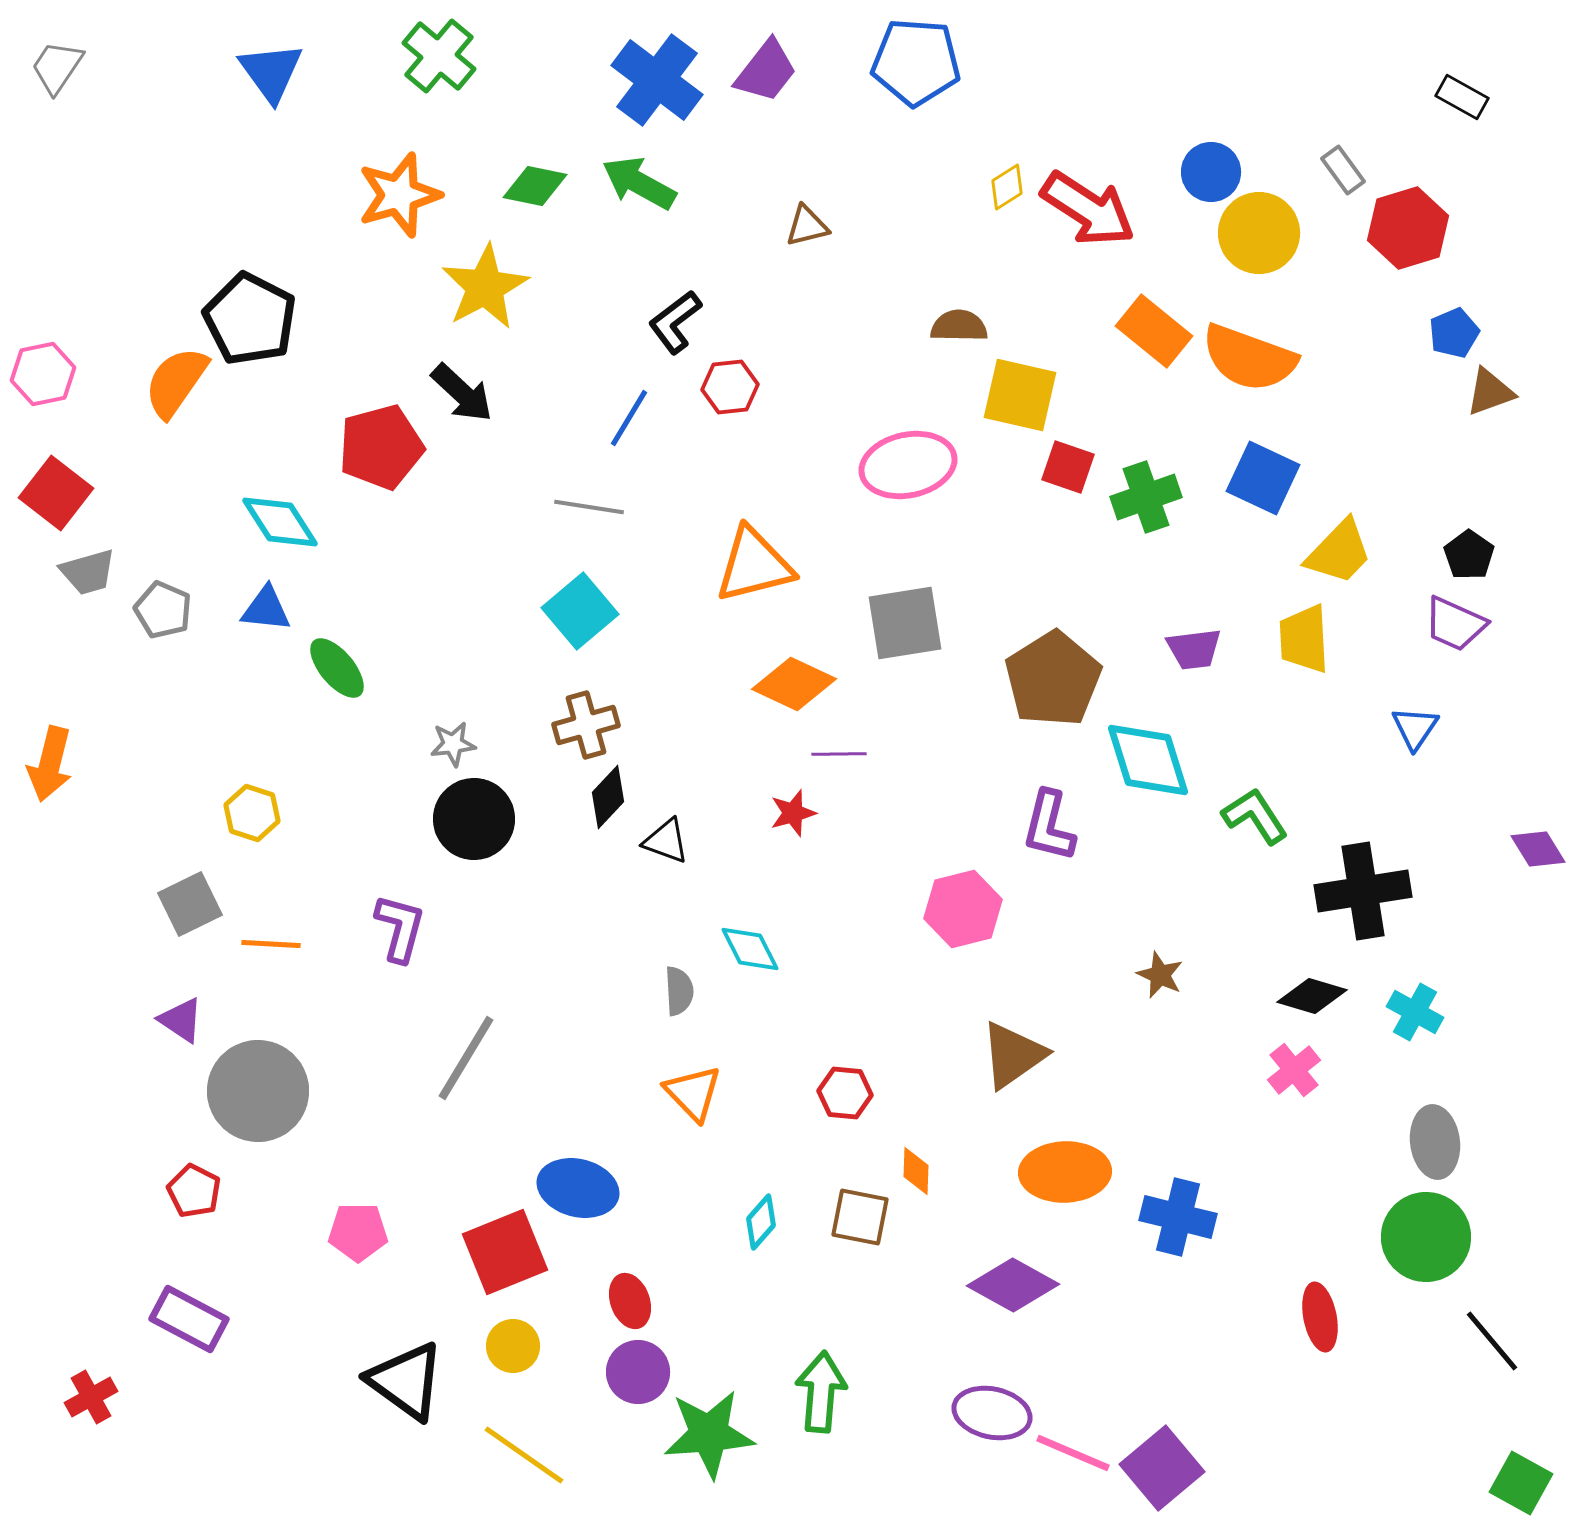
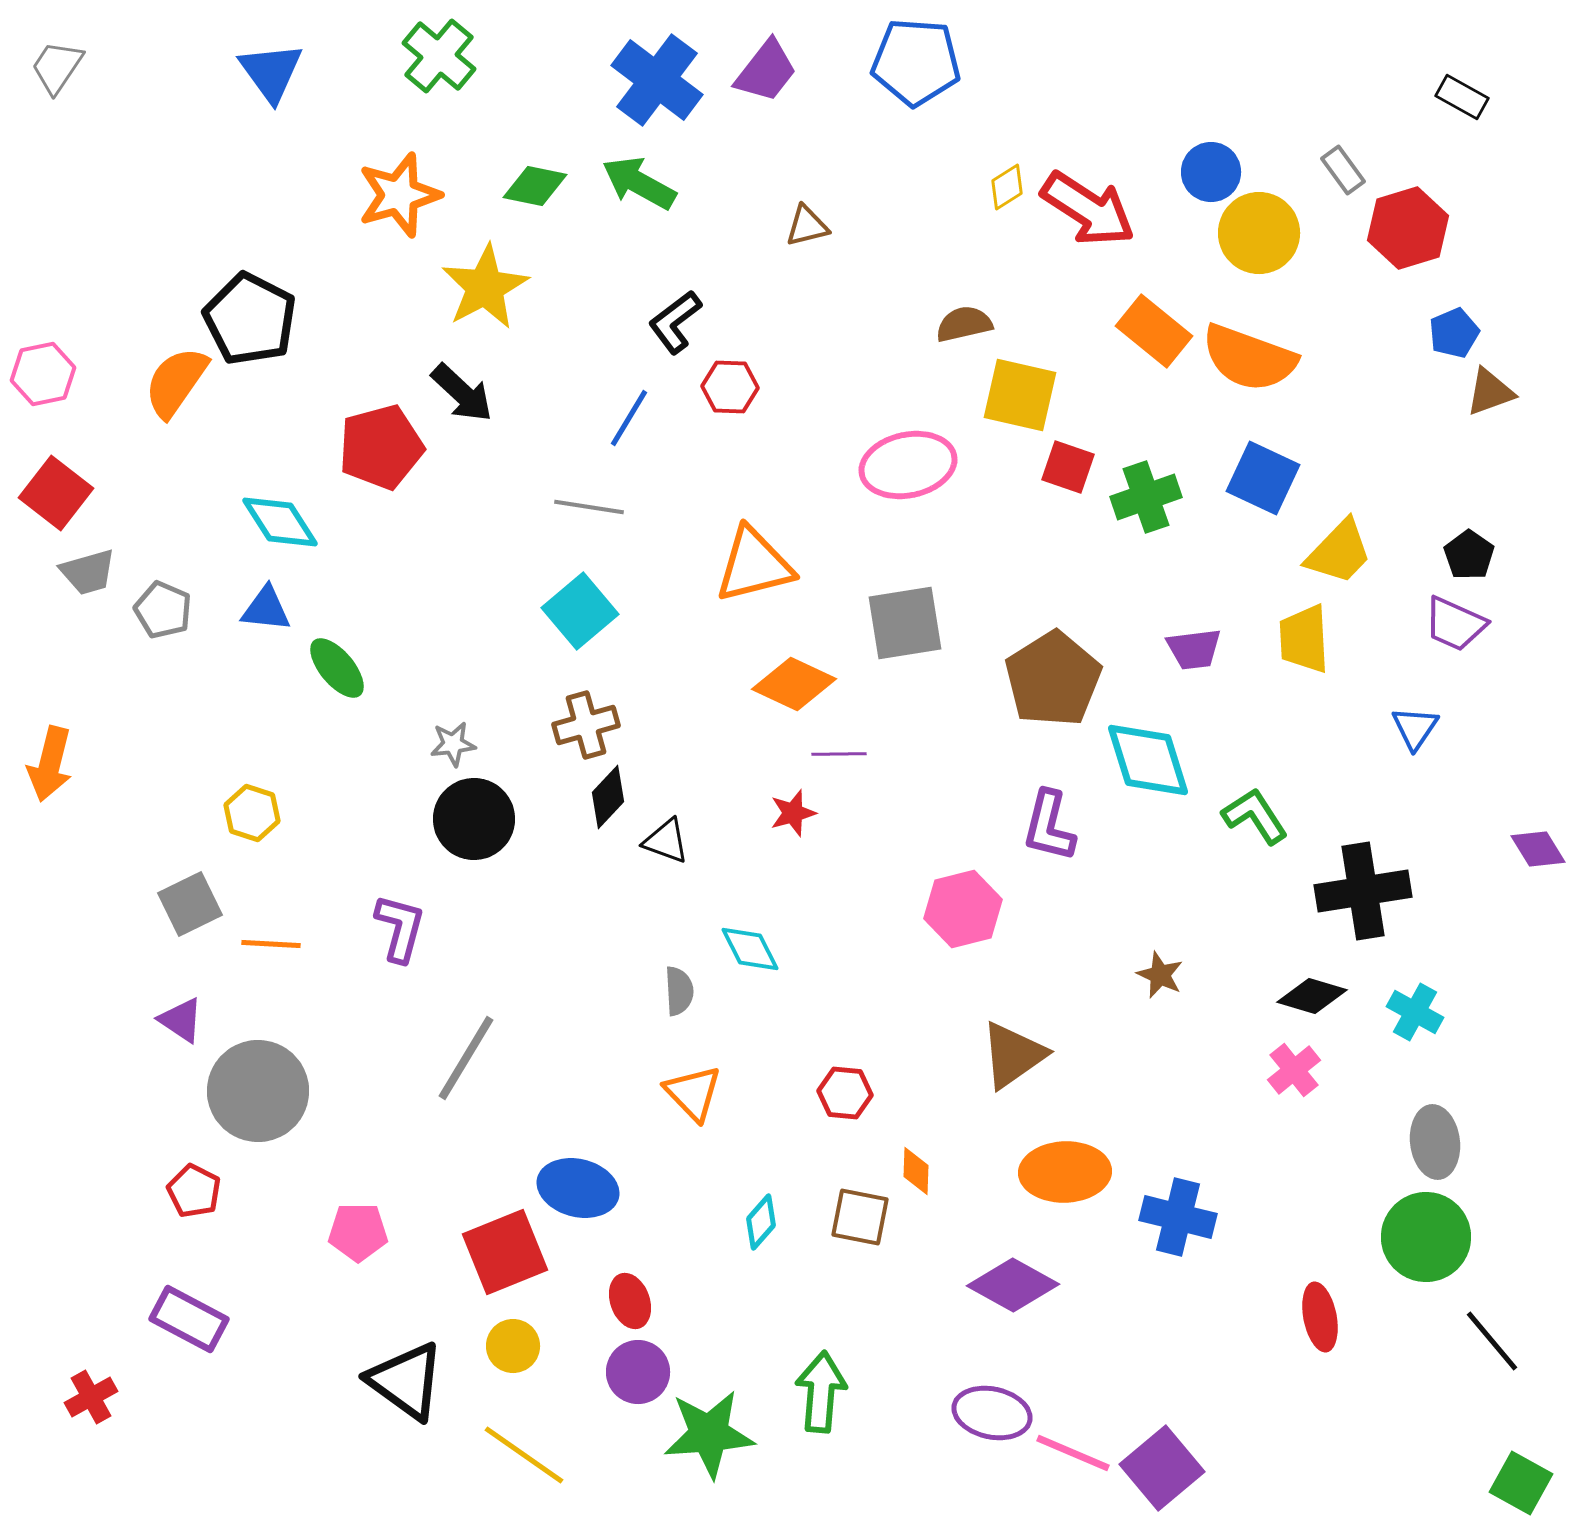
brown semicircle at (959, 326): moved 5 px right, 2 px up; rotated 14 degrees counterclockwise
red hexagon at (730, 387): rotated 8 degrees clockwise
